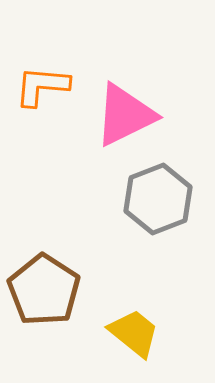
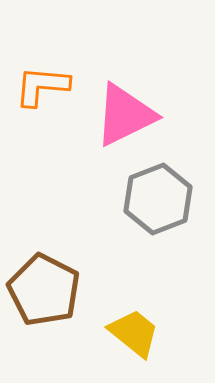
brown pentagon: rotated 6 degrees counterclockwise
